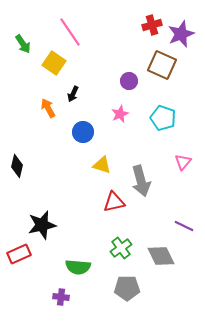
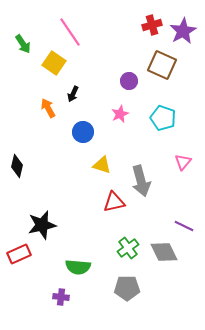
purple star: moved 2 px right, 3 px up; rotated 8 degrees counterclockwise
green cross: moved 7 px right
gray diamond: moved 3 px right, 4 px up
